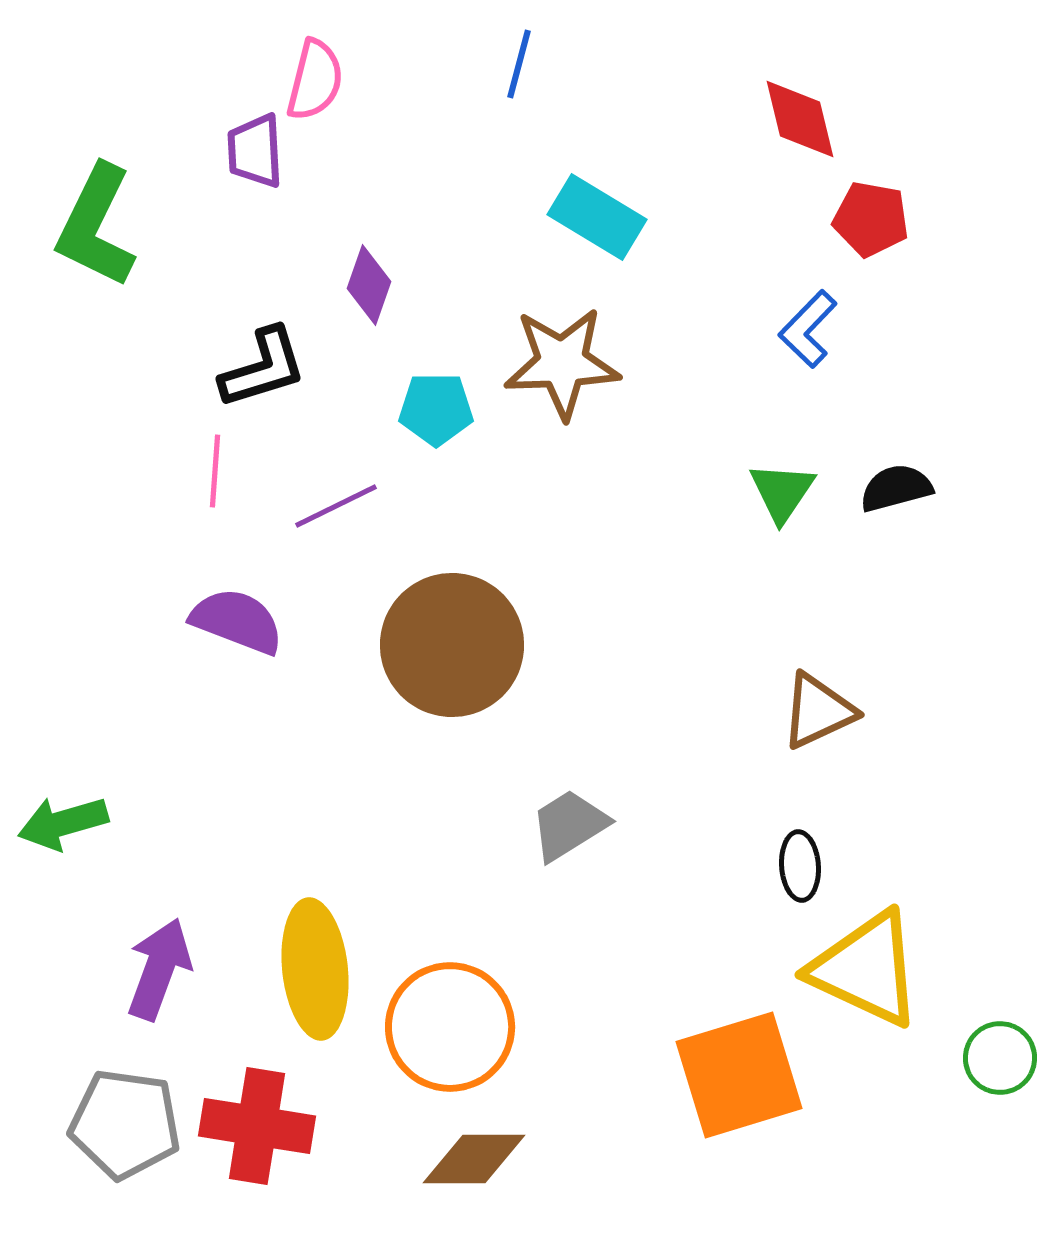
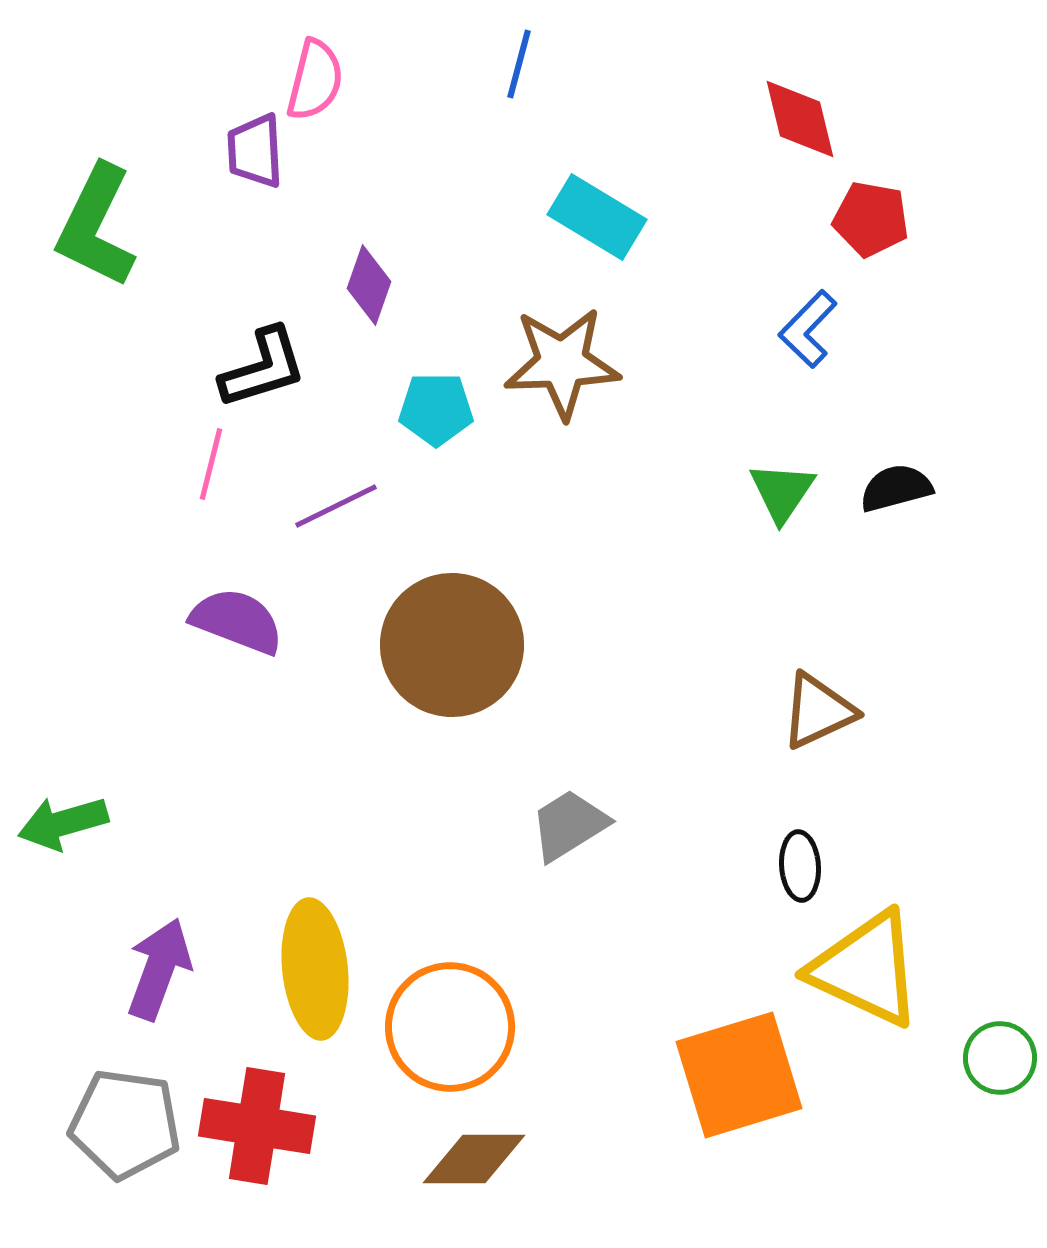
pink line: moved 4 px left, 7 px up; rotated 10 degrees clockwise
